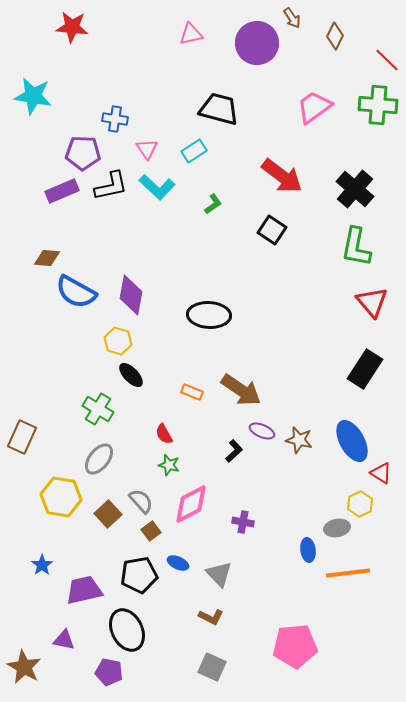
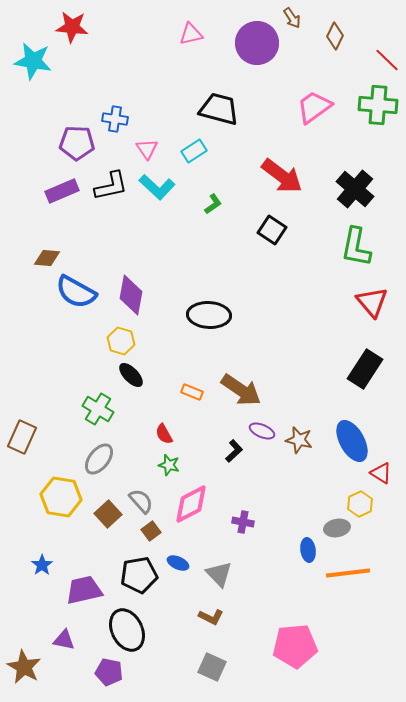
cyan star at (33, 96): moved 35 px up
purple pentagon at (83, 153): moved 6 px left, 10 px up
yellow hexagon at (118, 341): moved 3 px right
